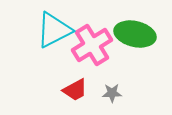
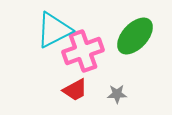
green ellipse: moved 2 px down; rotated 60 degrees counterclockwise
pink cross: moved 9 px left, 6 px down; rotated 12 degrees clockwise
gray star: moved 5 px right, 1 px down
